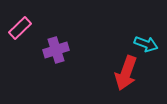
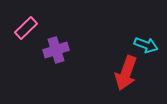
pink rectangle: moved 6 px right
cyan arrow: moved 1 px down
